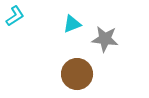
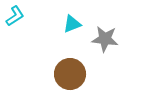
brown circle: moved 7 px left
